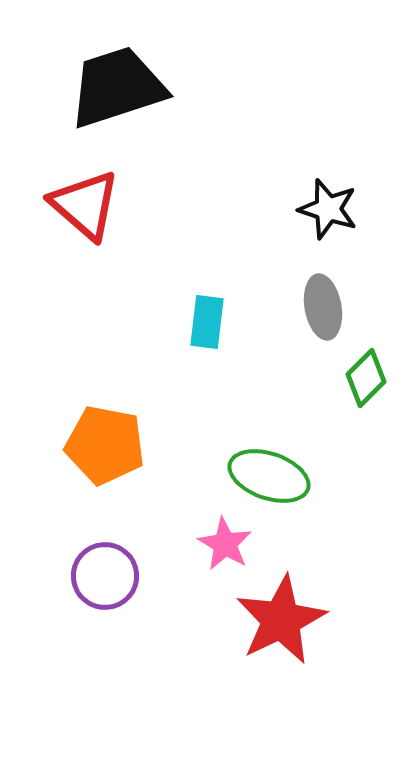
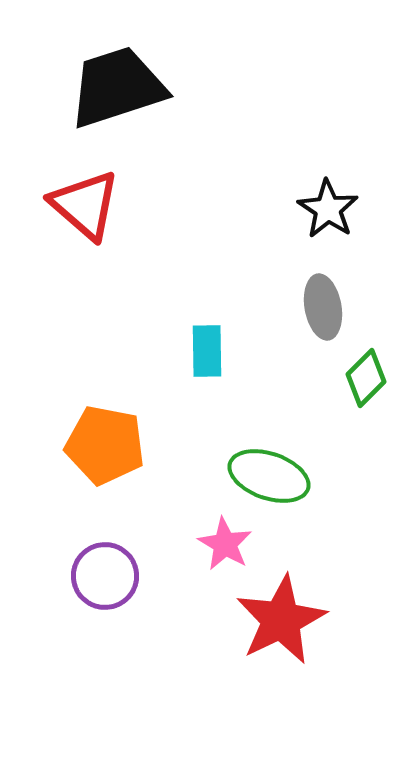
black star: rotated 16 degrees clockwise
cyan rectangle: moved 29 px down; rotated 8 degrees counterclockwise
